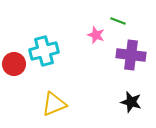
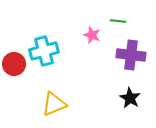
green line: rotated 14 degrees counterclockwise
pink star: moved 4 px left
black star: moved 1 px left, 4 px up; rotated 15 degrees clockwise
